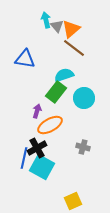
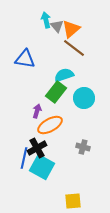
yellow square: rotated 18 degrees clockwise
